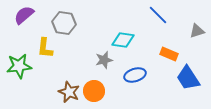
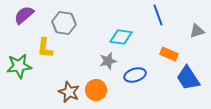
blue line: rotated 25 degrees clockwise
cyan diamond: moved 2 px left, 3 px up
gray star: moved 4 px right, 1 px down
orange circle: moved 2 px right, 1 px up
